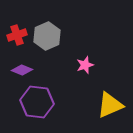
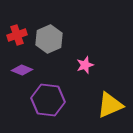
gray hexagon: moved 2 px right, 3 px down
purple hexagon: moved 11 px right, 2 px up
